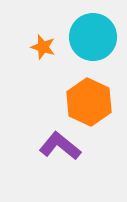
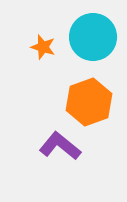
orange hexagon: rotated 15 degrees clockwise
